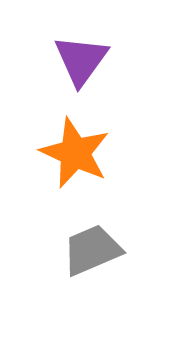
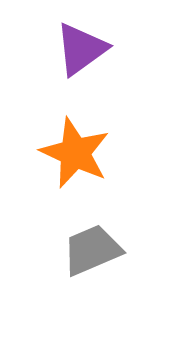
purple triangle: moved 11 px up; rotated 18 degrees clockwise
